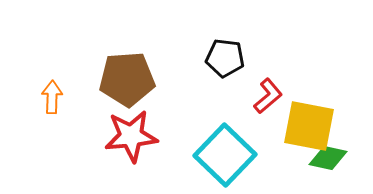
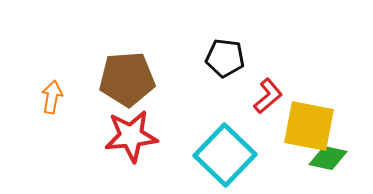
orange arrow: rotated 8 degrees clockwise
